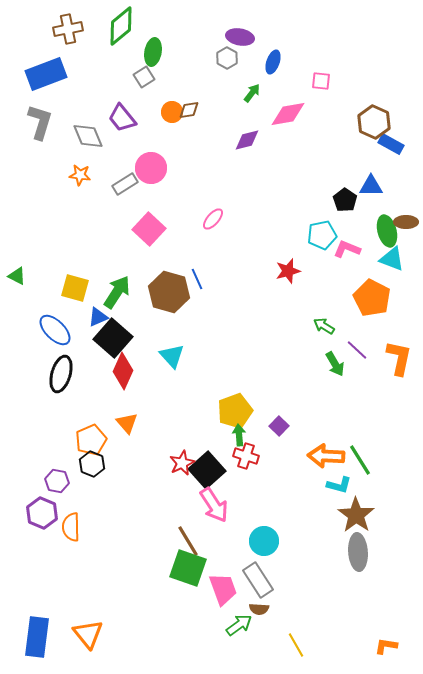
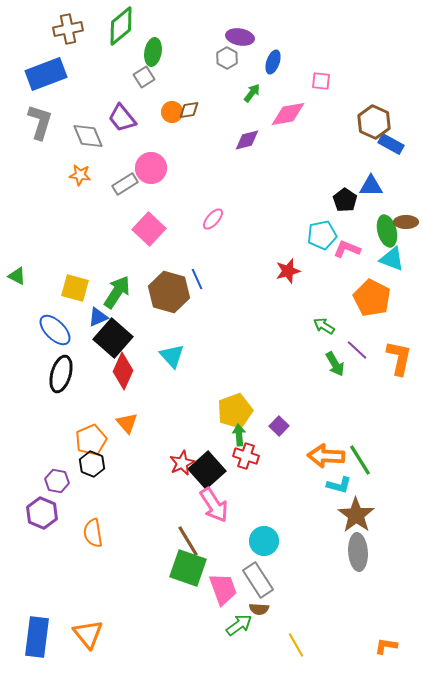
orange semicircle at (71, 527): moved 22 px right, 6 px down; rotated 8 degrees counterclockwise
